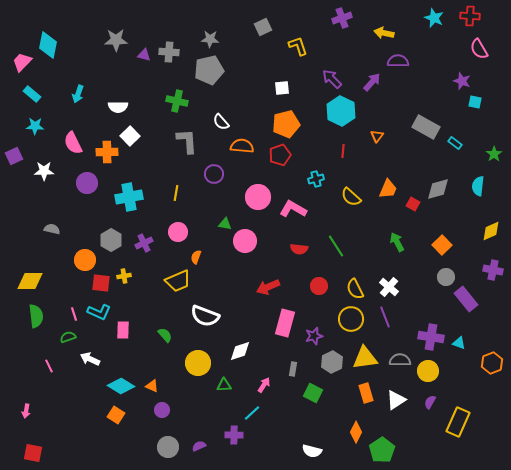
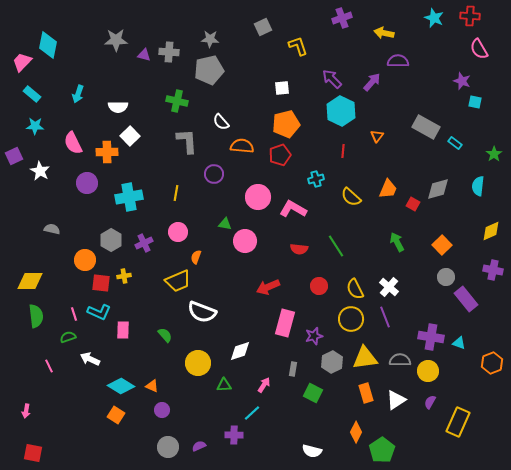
white star at (44, 171): moved 4 px left; rotated 30 degrees clockwise
white semicircle at (205, 316): moved 3 px left, 4 px up
